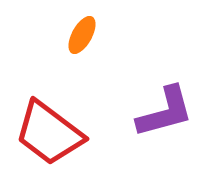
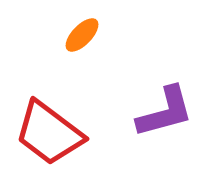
orange ellipse: rotated 15 degrees clockwise
